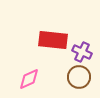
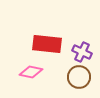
red rectangle: moved 6 px left, 4 px down
pink diamond: moved 2 px right, 7 px up; rotated 35 degrees clockwise
